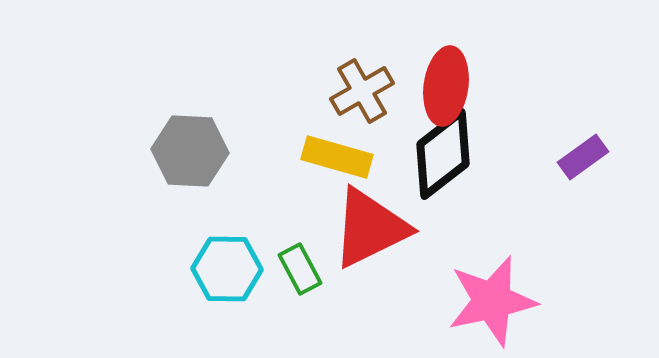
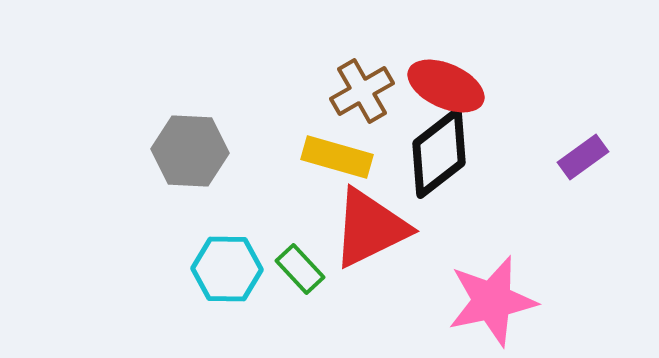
red ellipse: rotated 74 degrees counterclockwise
black diamond: moved 4 px left, 1 px up
green rectangle: rotated 15 degrees counterclockwise
